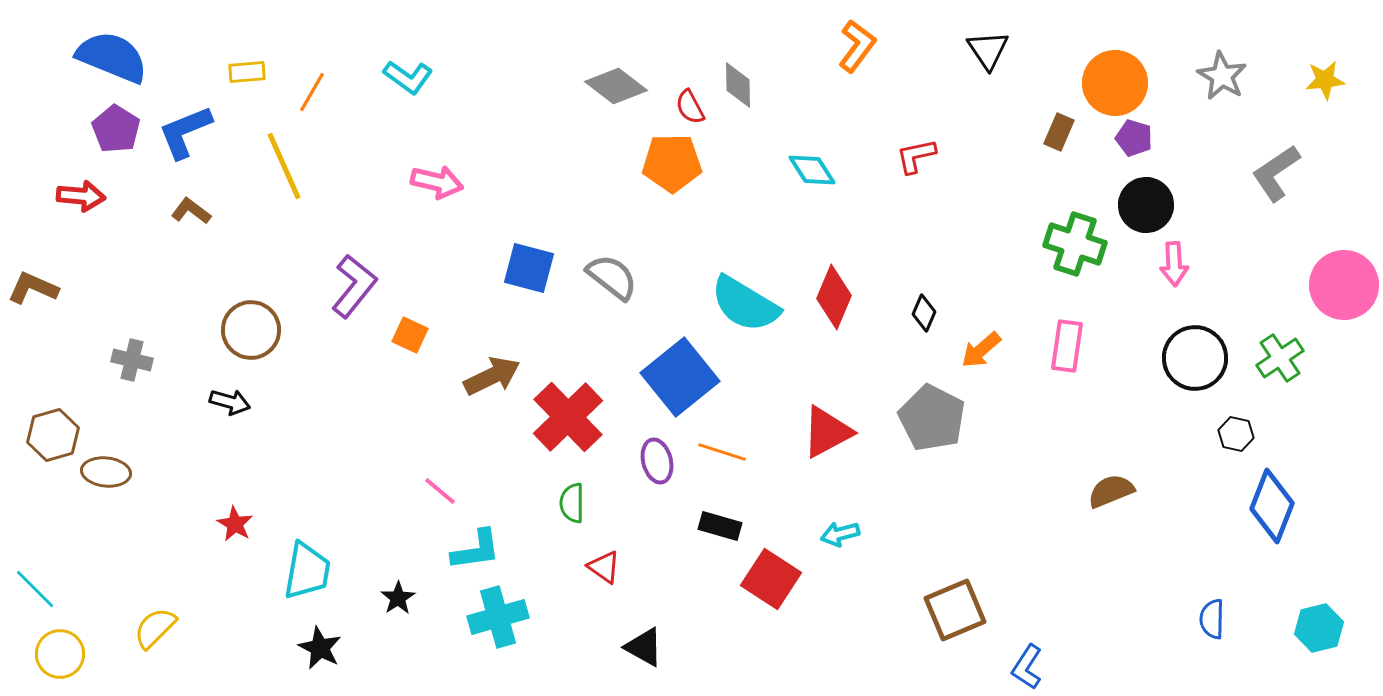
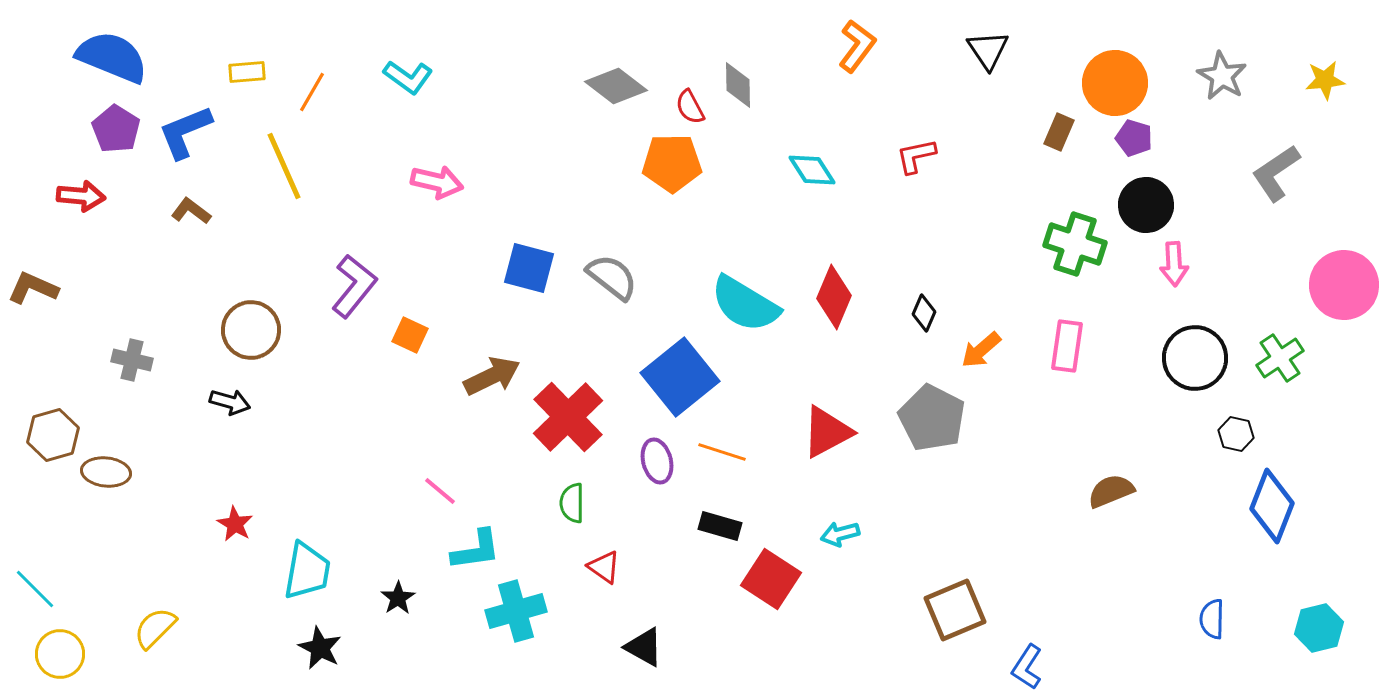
cyan cross at (498, 617): moved 18 px right, 6 px up
